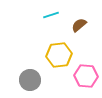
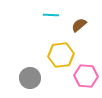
cyan line: rotated 21 degrees clockwise
yellow hexagon: moved 2 px right
gray circle: moved 2 px up
